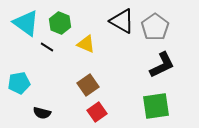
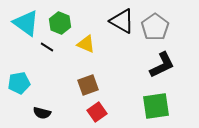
brown square: rotated 15 degrees clockwise
